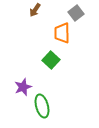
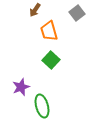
gray square: moved 1 px right
orange trapezoid: moved 13 px left, 2 px up; rotated 15 degrees counterclockwise
purple star: moved 2 px left
